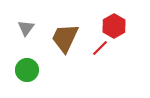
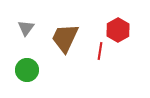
red hexagon: moved 4 px right, 4 px down
red line: moved 3 px down; rotated 36 degrees counterclockwise
